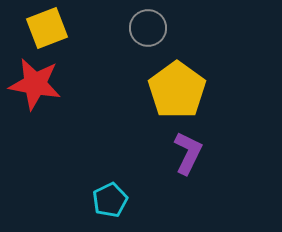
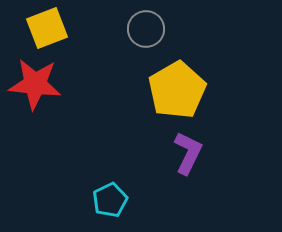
gray circle: moved 2 px left, 1 px down
red star: rotated 4 degrees counterclockwise
yellow pentagon: rotated 6 degrees clockwise
